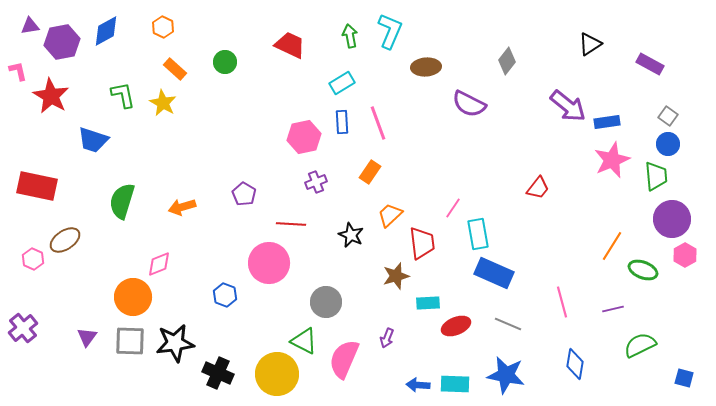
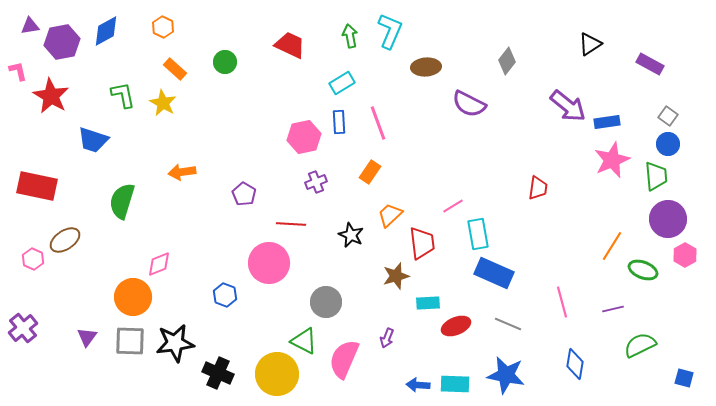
blue rectangle at (342, 122): moved 3 px left
red trapezoid at (538, 188): rotated 30 degrees counterclockwise
orange arrow at (182, 207): moved 35 px up; rotated 8 degrees clockwise
pink line at (453, 208): moved 2 px up; rotated 25 degrees clockwise
purple circle at (672, 219): moved 4 px left
